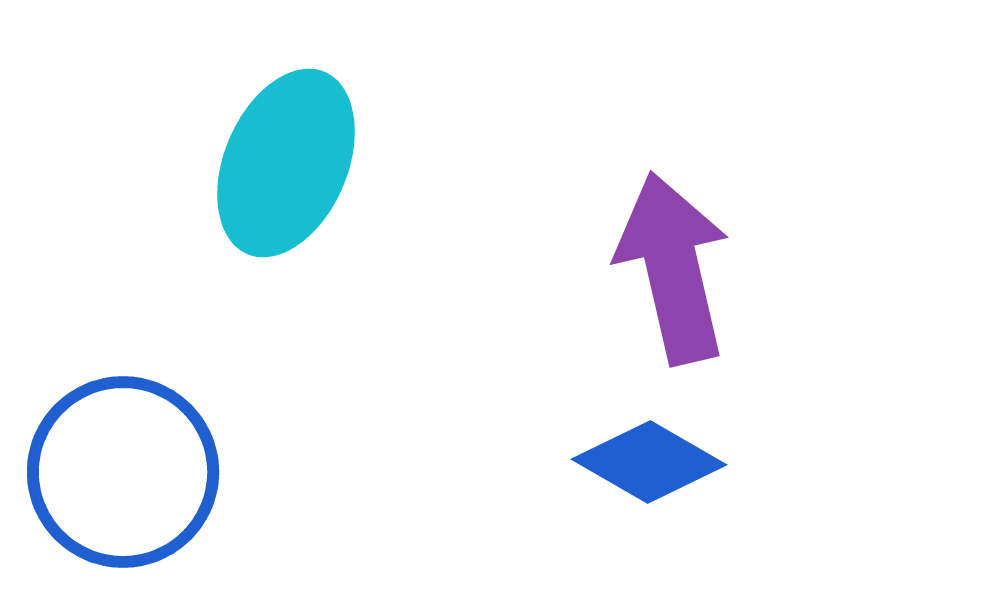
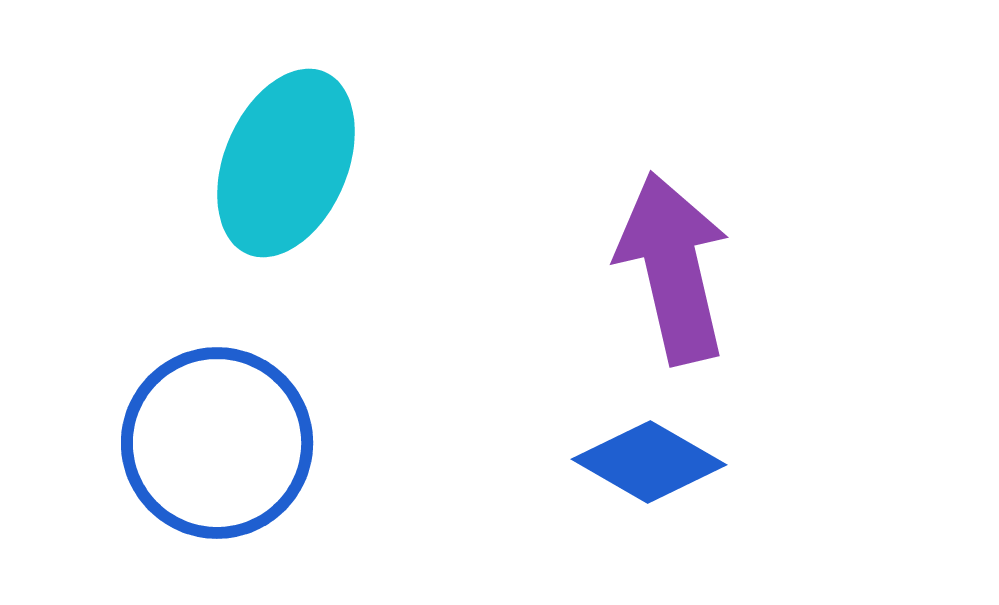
blue circle: moved 94 px right, 29 px up
